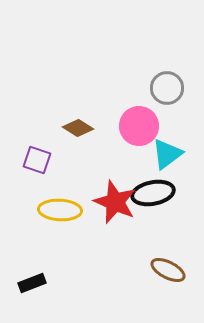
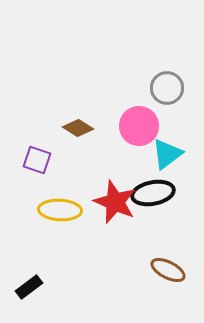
black rectangle: moved 3 px left, 4 px down; rotated 16 degrees counterclockwise
